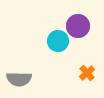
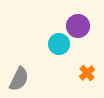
cyan circle: moved 1 px right, 3 px down
gray semicircle: rotated 65 degrees counterclockwise
